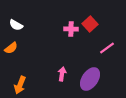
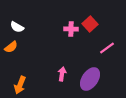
white semicircle: moved 1 px right, 2 px down
orange semicircle: moved 1 px up
